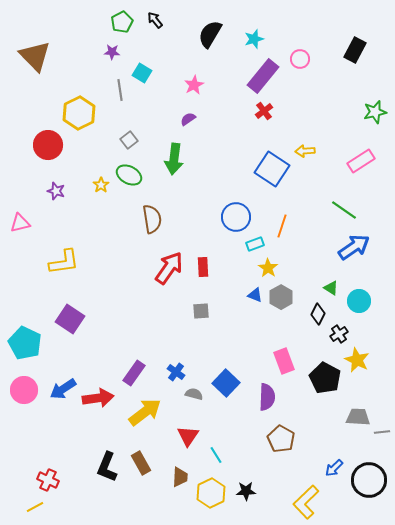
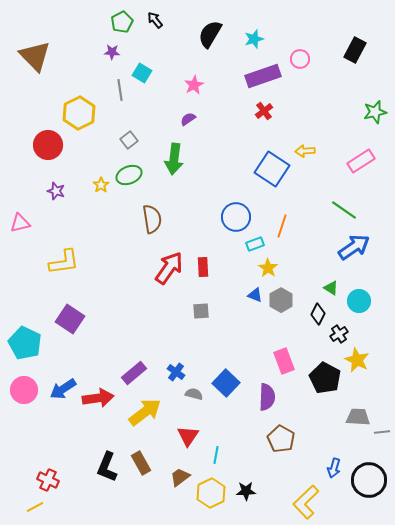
purple rectangle at (263, 76): rotated 32 degrees clockwise
green ellipse at (129, 175): rotated 50 degrees counterclockwise
gray hexagon at (281, 297): moved 3 px down
purple rectangle at (134, 373): rotated 15 degrees clockwise
cyan line at (216, 455): rotated 42 degrees clockwise
blue arrow at (334, 468): rotated 30 degrees counterclockwise
brown trapezoid at (180, 477): rotated 130 degrees counterclockwise
